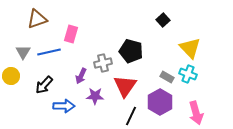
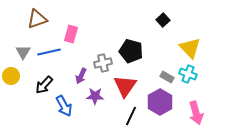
blue arrow: rotated 60 degrees clockwise
